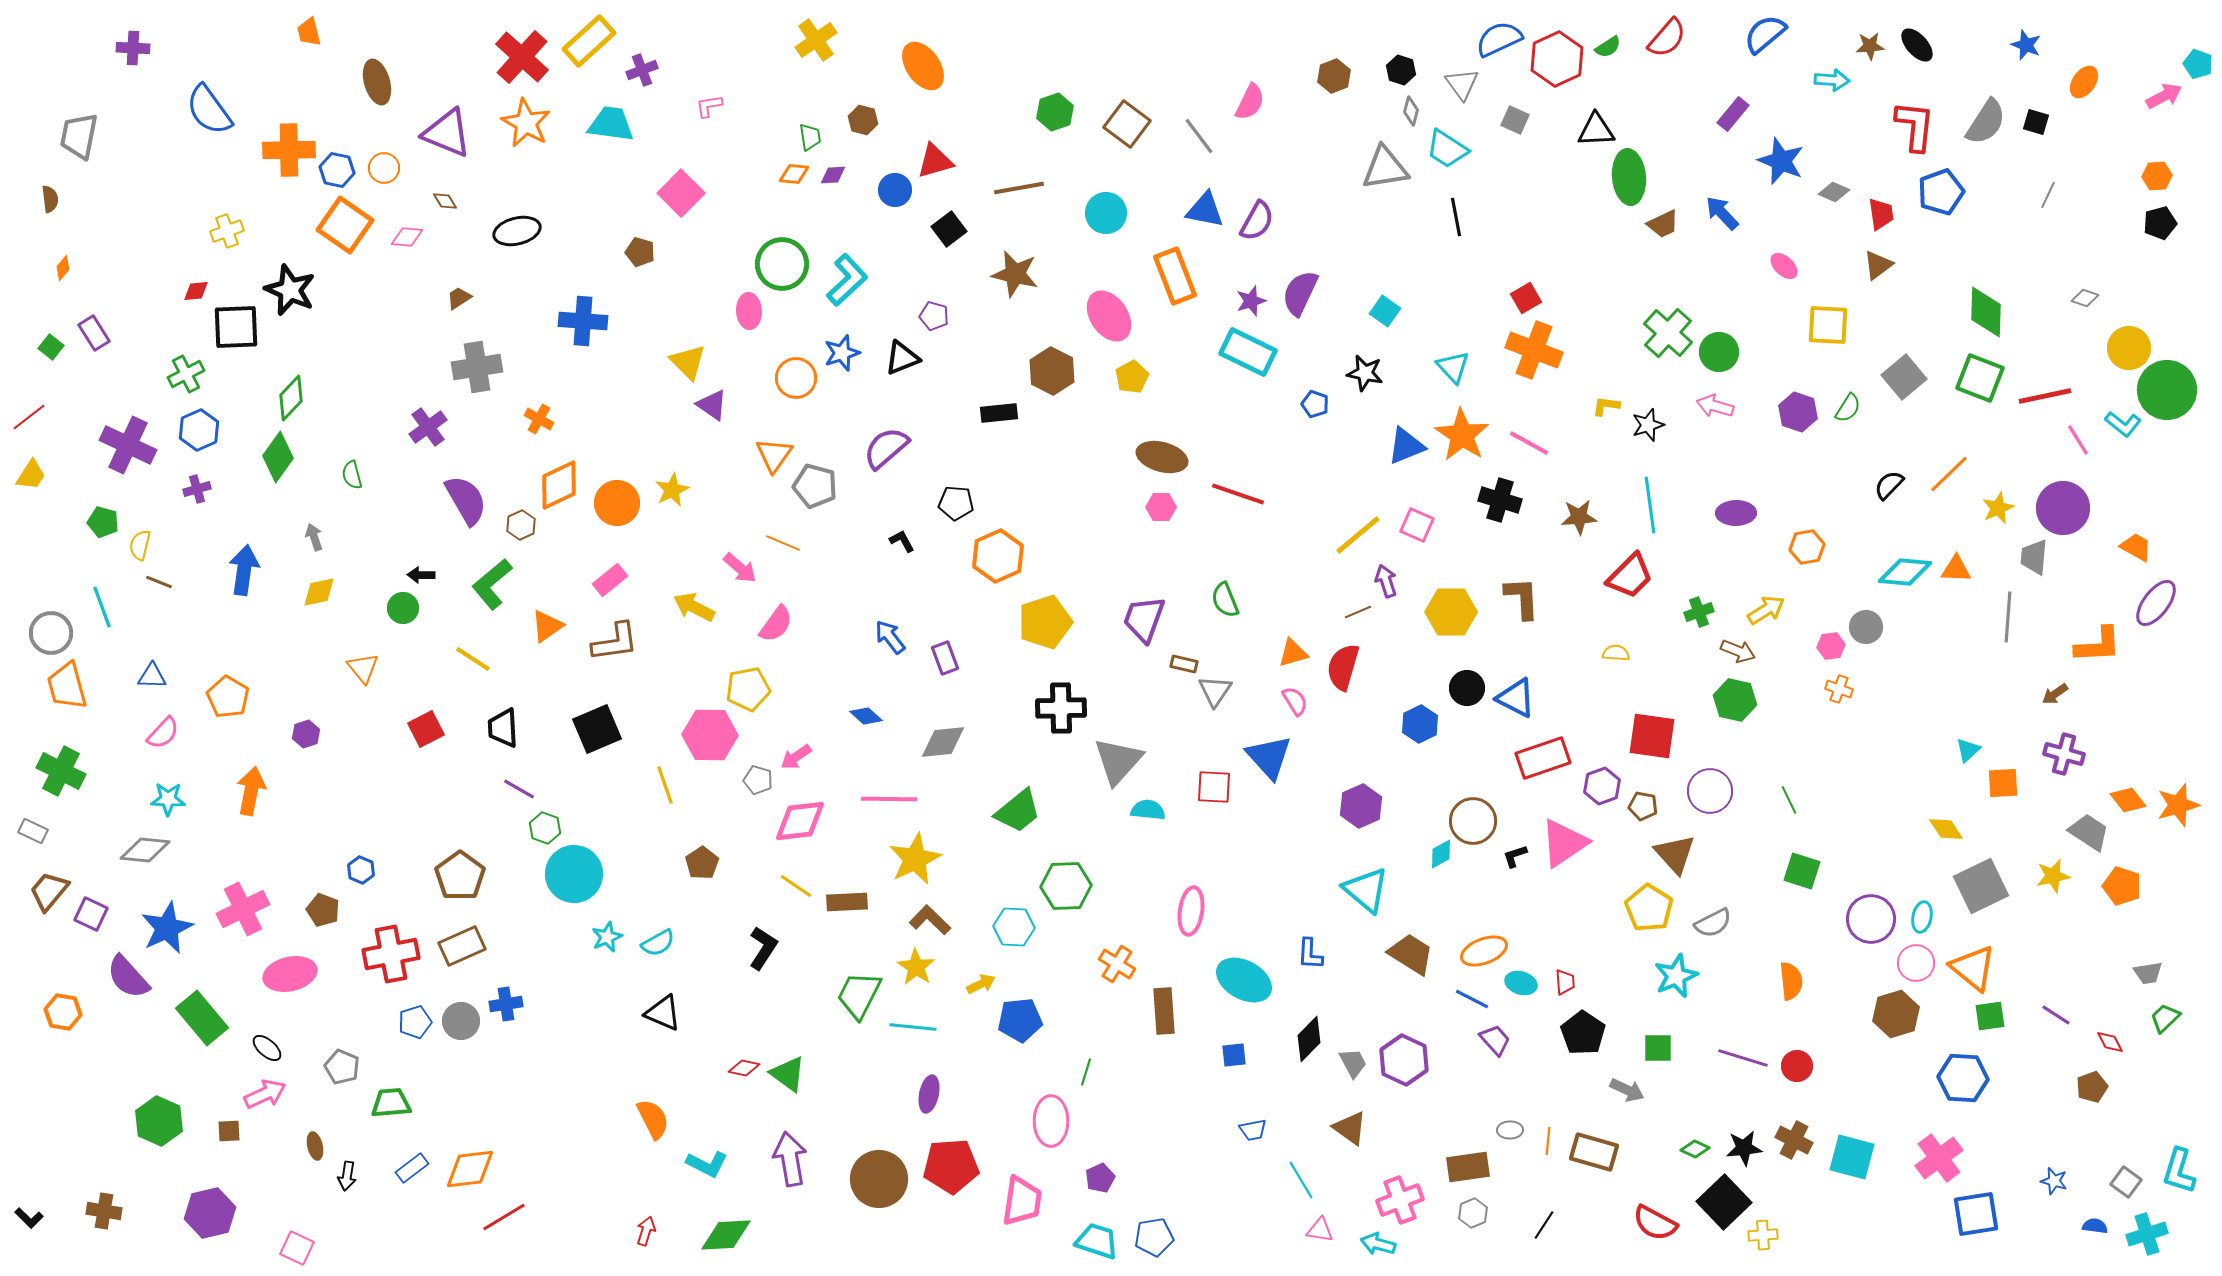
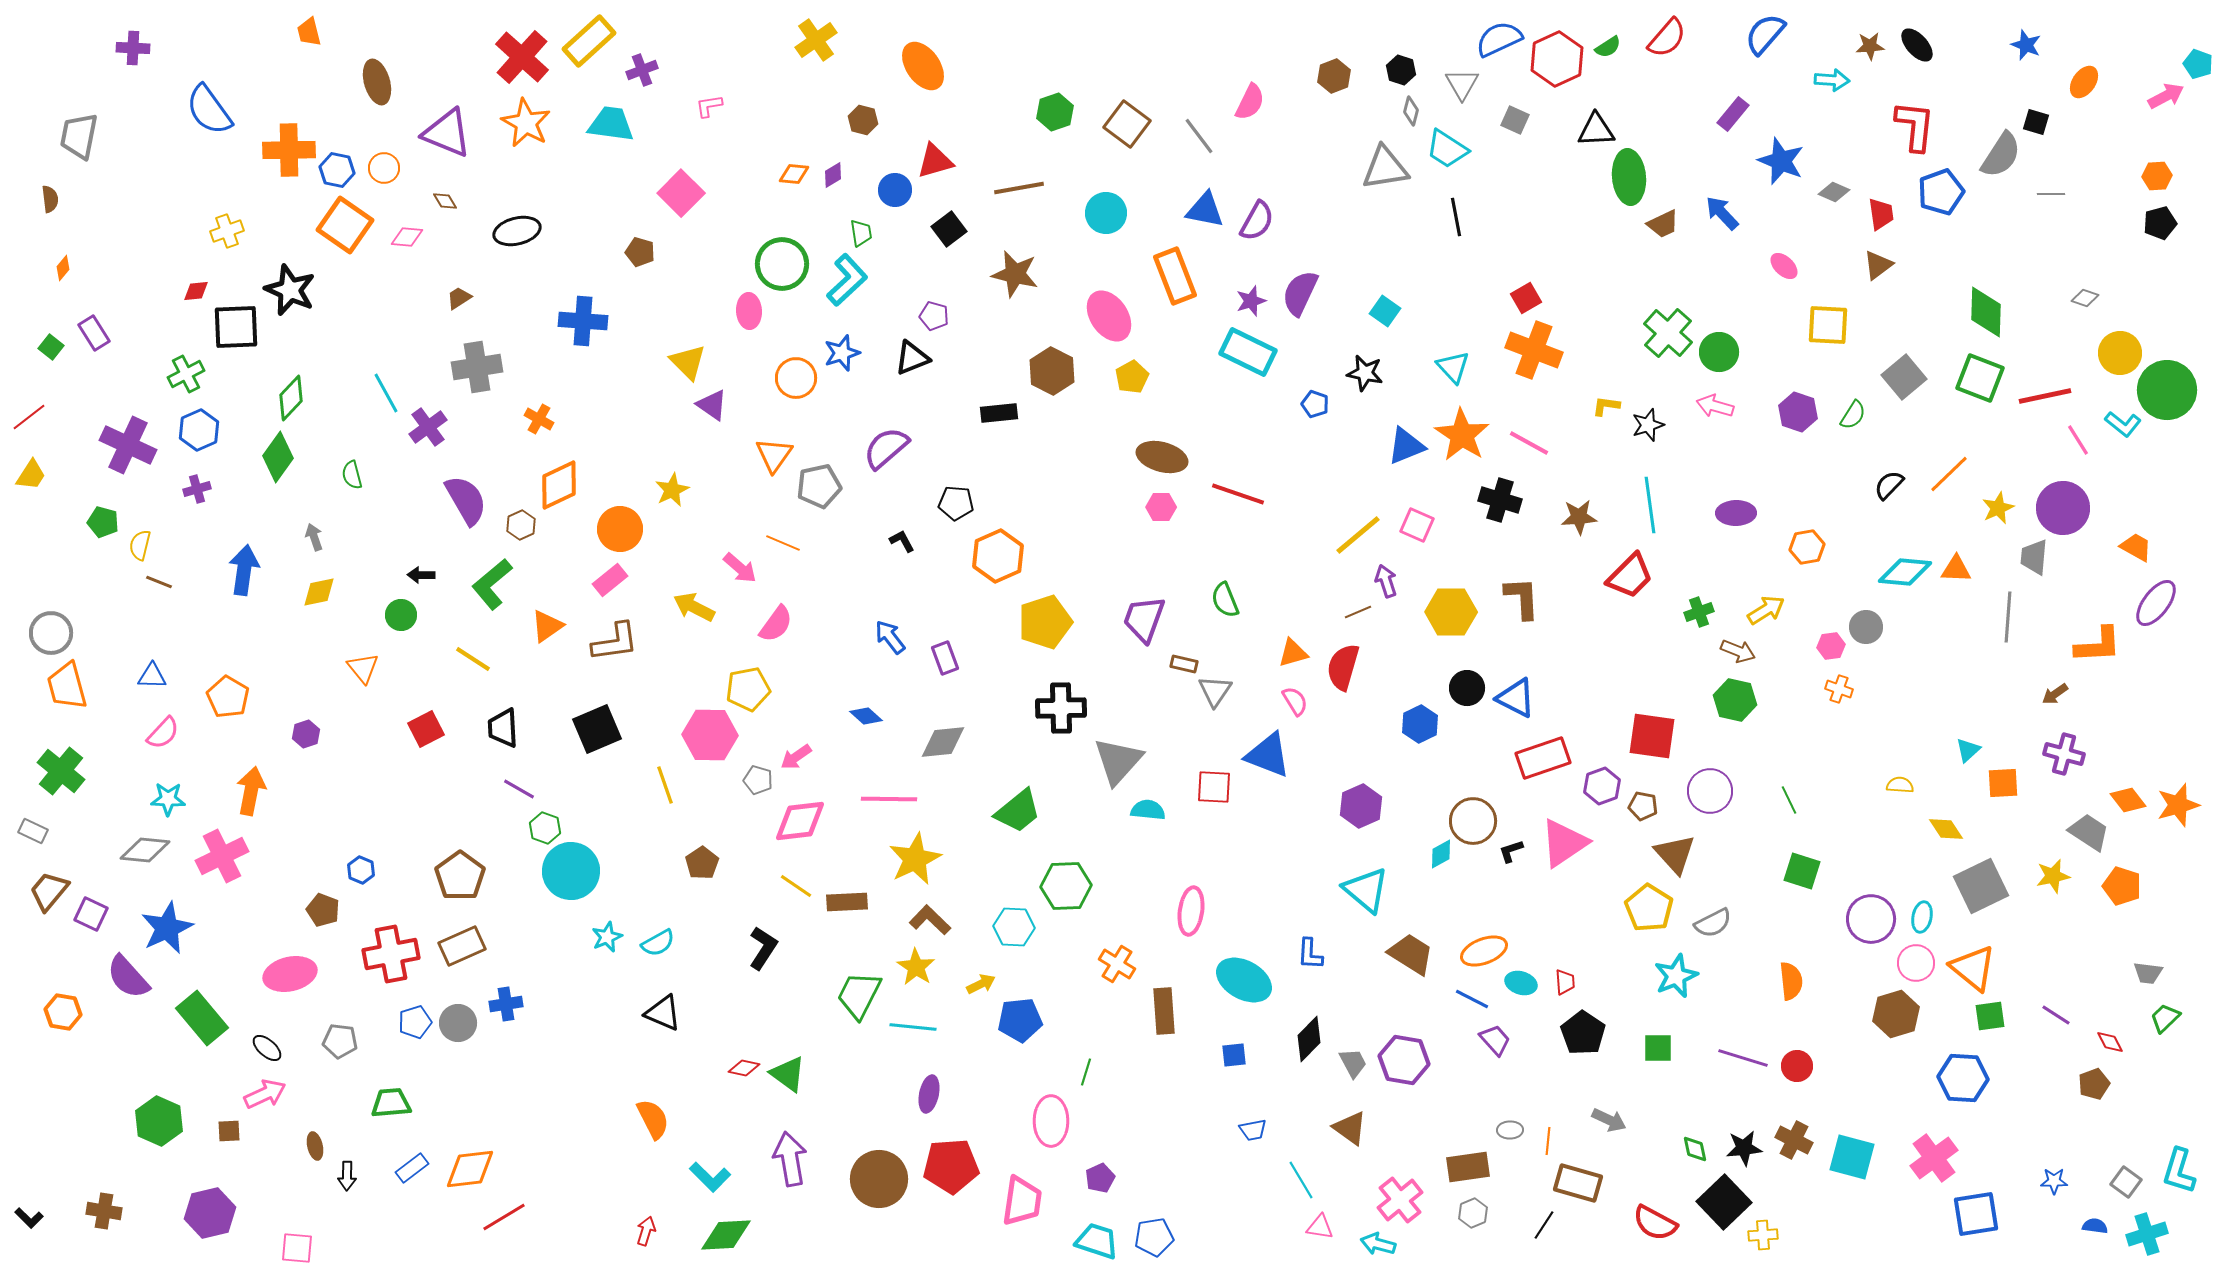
blue semicircle at (1765, 34): rotated 9 degrees counterclockwise
gray triangle at (1462, 84): rotated 6 degrees clockwise
pink arrow at (2164, 96): moved 2 px right
gray semicircle at (1986, 122): moved 15 px right, 33 px down
green trapezoid at (810, 137): moved 51 px right, 96 px down
purple diamond at (833, 175): rotated 28 degrees counterclockwise
gray line at (2048, 195): moved 3 px right, 1 px up; rotated 64 degrees clockwise
yellow circle at (2129, 348): moved 9 px left, 5 px down
black triangle at (902, 358): moved 10 px right
green semicircle at (1848, 408): moved 5 px right, 7 px down
gray pentagon at (815, 486): moved 4 px right; rotated 27 degrees counterclockwise
orange circle at (617, 503): moved 3 px right, 26 px down
cyan line at (102, 607): moved 284 px right, 214 px up; rotated 9 degrees counterclockwise
green circle at (403, 608): moved 2 px left, 7 px down
yellow semicircle at (1616, 653): moved 284 px right, 132 px down
blue triangle at (1269, 757): moved 1 px left, 2 px up; rotated 27 degrees counterclockwise
green cross at (61, 771): rotated 12 degrees clockwise
black L-shape at (1515, 856): moved 4 px left, 5 px up
cyan circle at (574, 874): moved 3 px left, 3 px up
pink cross at (243, 909): moved 21 px left, 53 px up
gray trapezoid at (2148, 973): rotated 16 degrees clockwise
gray circle at (461, 1021): moved 3 px left, 2 px down
purple hexagon at (1404, 1060): rotated 15 degrees counterclockwise
gray pentagon at (342, 1067): moved 2 px left, 26 px up; rotated 16 degrees counterclockwise
brown pentagon at (2092, 1087): moved 2 px right, 3 px up
gray arrow at (1627, 1090): moved 18 px left, 30 px down
green diamond at (1695, 1149): rotated 52 degrees clockwise
brown rectangle at (1594, 1152): moved 16 px left, 31 px down
pink cross at (1939, 1158): moved 5 px left
cyan L-shape at (707, 1164): moved 3 px right, 13 px down; rotated 18 degrees clockwise
black arrow at (347, 1176): rotated 8 degrees counterclockwise
blue star at (2054, 1181): rotated 16 degrees counterclockwise
pink cross at (1400, 1200): rotated 18 degrees counterclockwise
pink triangle at (1320, 1230): moved 3 px up
pink square at (297, 1248): rotated 20 degrees counterclockwise
